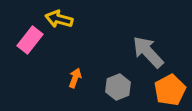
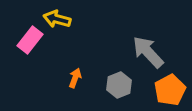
yellow arrow: moved 2 px left
gray hexagon: moved 1 px right, 2 px up
